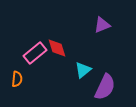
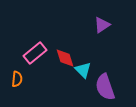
purple triangle: rotated 12 degrees counterclockwise
red diamond: moved 8 px right, 10 px down
cyan triangle: rotated 36 degrees counterclockwise
purple semicircle: rotated 136 degrees clockwise
